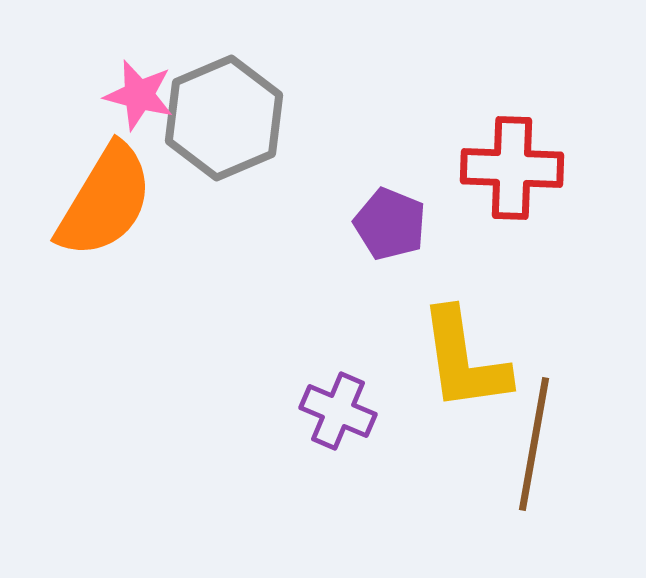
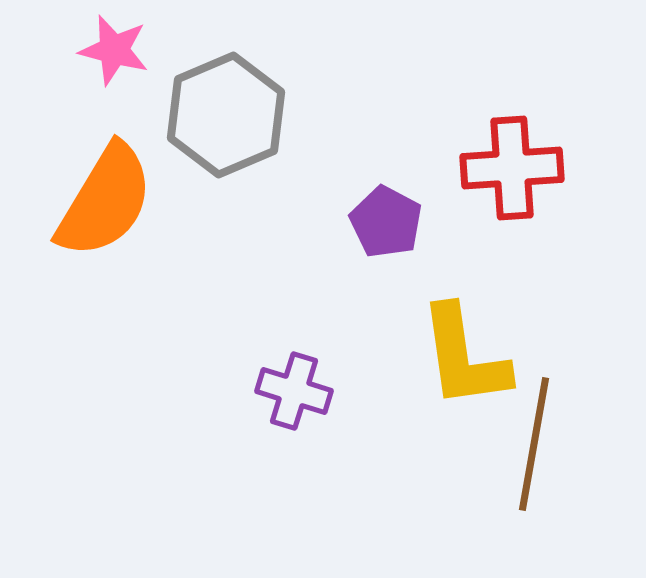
pink star: moved 25 px left, 45 px up
gray hexagon: moved 2 px right, 3 px up
red cross: rotated 6 degrees counterclockwise
purple pentagon: moved 4 px left, 2 px up; rotated 6 degrees clockwise
yellow L-shape: moved 3 px up
purple cross: moved 44 px left, 20 px up; rotated 6 degrees counterclockwise
